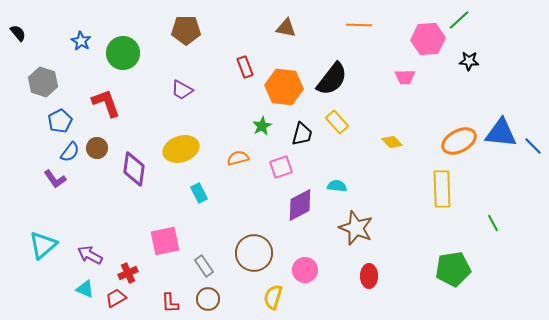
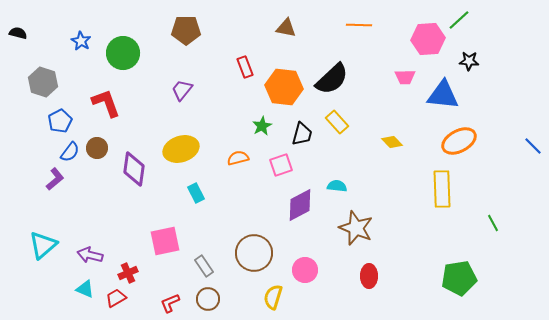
black semicircle at (18, 33): rotated 36 degrees counterclockwise
black semicircle at (332, 79): rotated 9 degrees clockwise
purple trapezoid at (182, 90): rotated 100 degrees clockwise
blue triangle at (501, 133): moved 58 px left, 38 px up
pink square at (281, 167): moved 2 px up
purple L-shape at (55, 179): rotated 95 degrees counterclockwise
cyan rectangle at (199, 193): moved 3 px left
purple arrow at (90, 255): rotated 15 degrees counterclockwise
green pentagon at (453, 269): moved 6 px right, 9 px down
red L-shape at (170, 303): rotated 70 degrees clockwise
